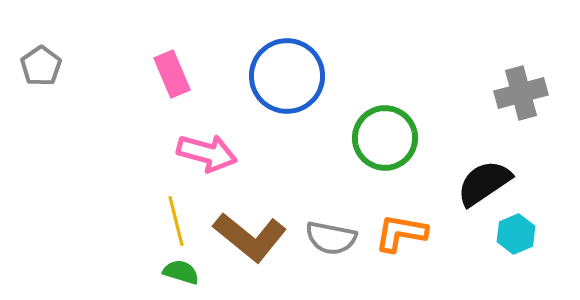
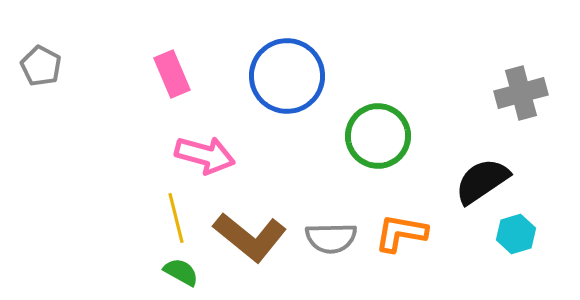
gray pentagon: rotated 9 degrees counterclockwise
green circle: moved 7 px left, 2 px up
pink arrow: moved 2 px left, 2 px down
black semicircle: moved 2 px left, 2 px up
yellow line: moved 3 px up
cyan hexagon: rotated 6 degrees clockwise
gray semicircle: rotated 12 degrees counterclockwise
green semicircle: rotated 12 degrees clockwise
